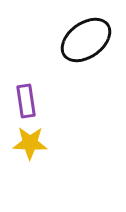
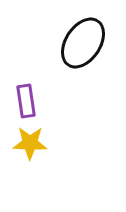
black ellipse: moved 3 px left, 3 px down; rotated 21 degrees counterclockwise
